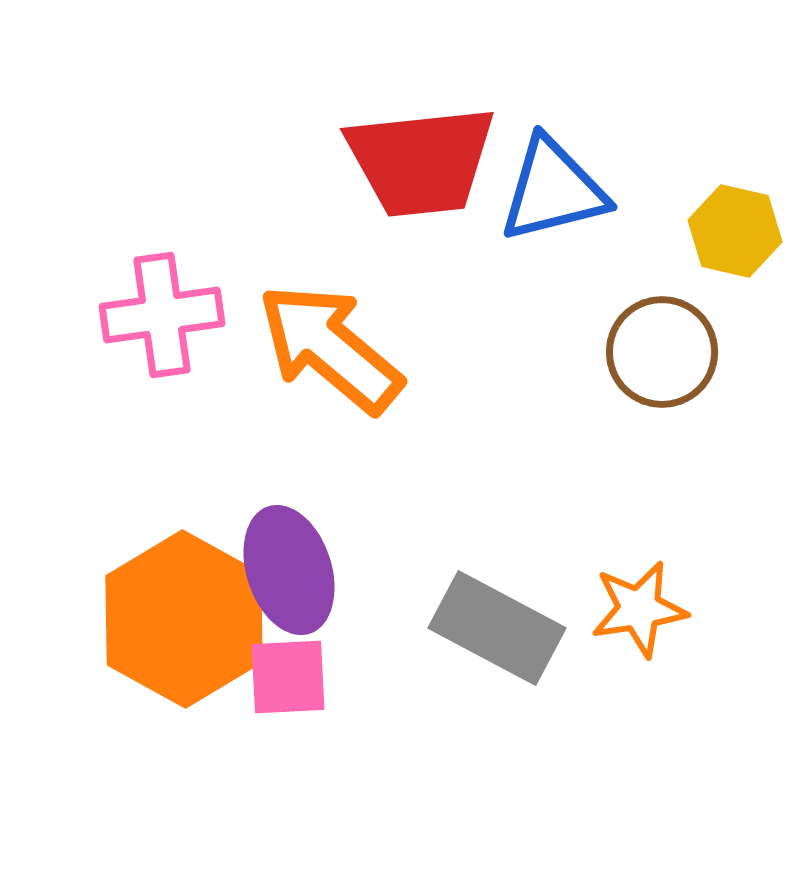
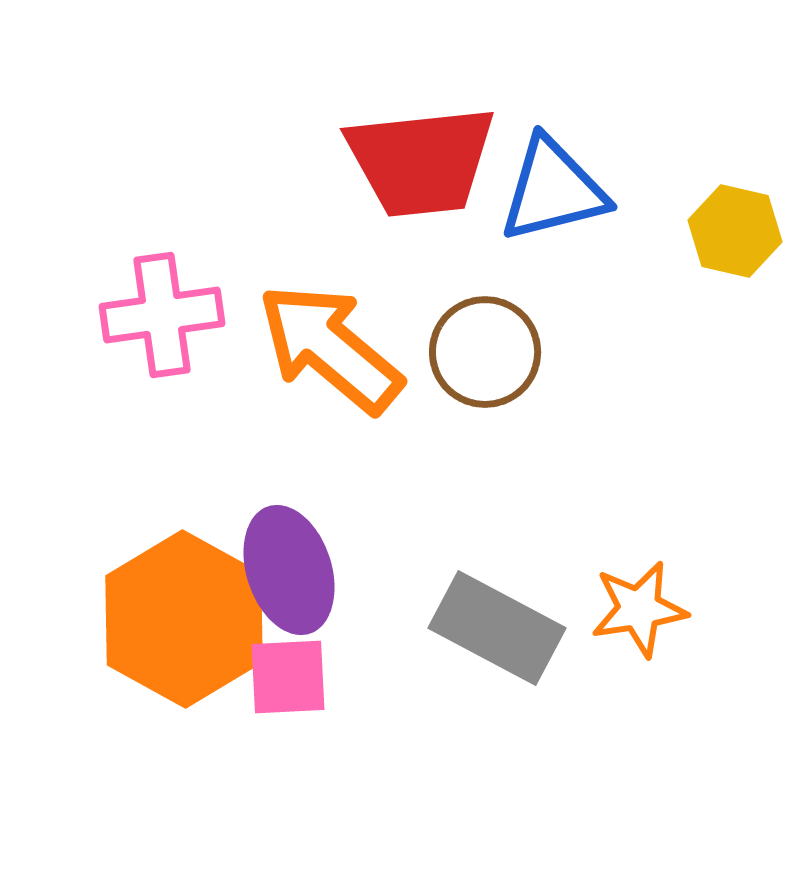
brown circle: moved 177 px left
